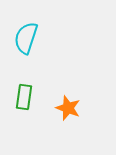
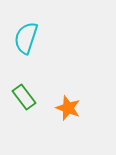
green rectangle: rotated 45 degrees counterclockwise
